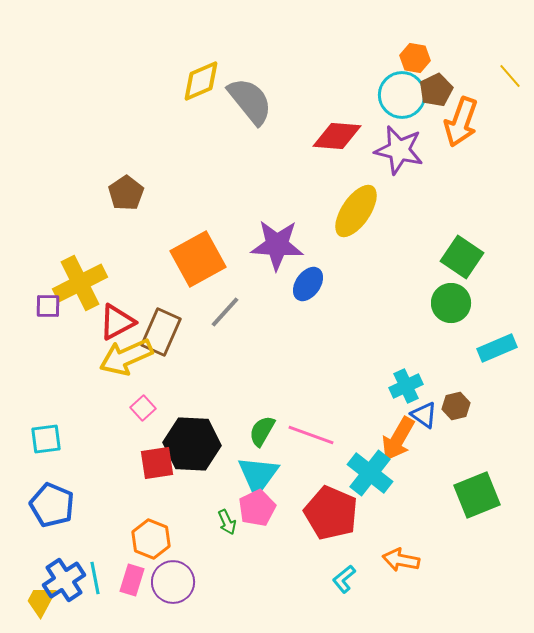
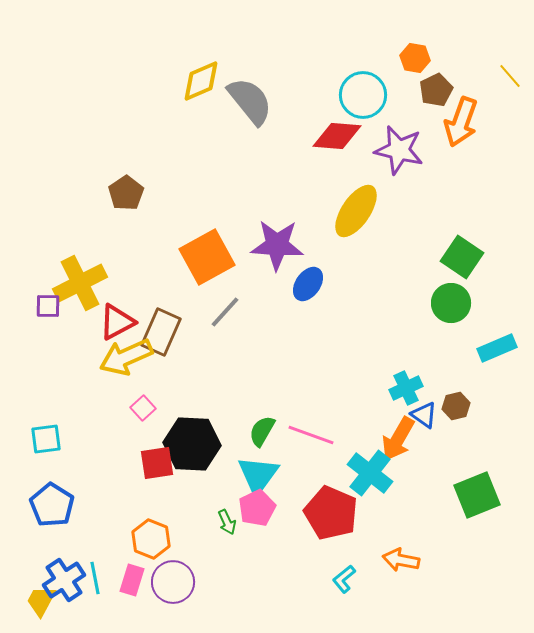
cyan circle at (402, 95): moved 39 px left
orange square at (198, 259): moved 9 px right, 2 px up
cyan cross at (406, 386): moved 2 px down
blue pentagon at (52, 505): rotated 9 degrees clockwise
